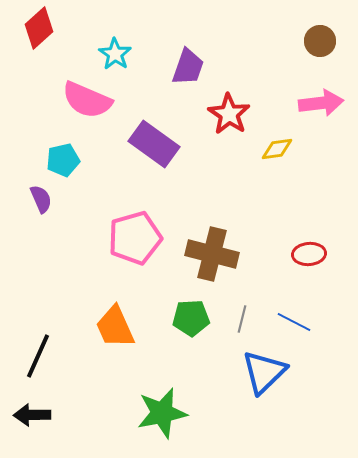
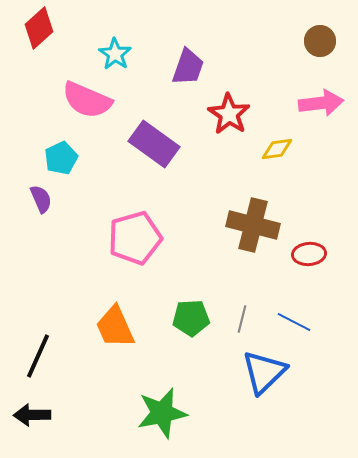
cyan pentagon: moved 2 px left, 2 px up; rotated 12 degrees counterclockwise
brown cross: moved 41 px right, 29 px up
